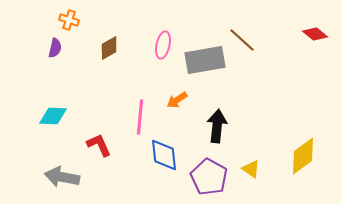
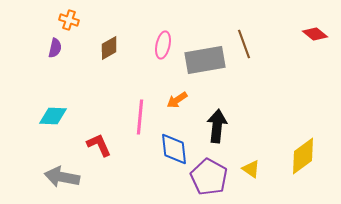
brown line: moved 2 px right, 4 px down; rotated 28 degrees clockwise
blue diamond: moved 10 px right, 6 px up
